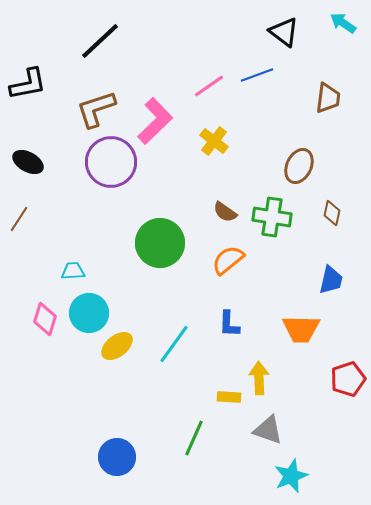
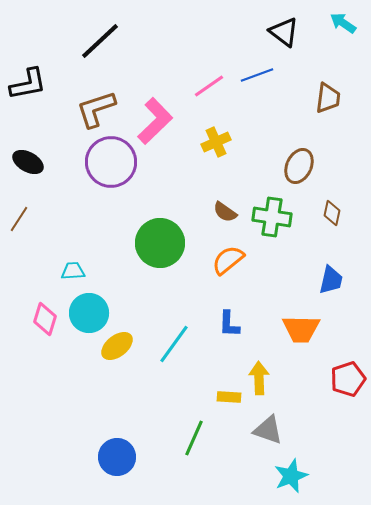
yellow cross: moved 2 px right, 1 px down; rotated 28 degrees clockwise
